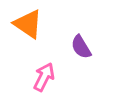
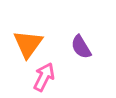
orange triangle: moved 20 px down; rotated 32 degrees clockwise
